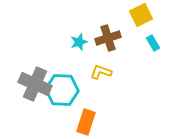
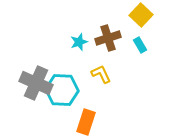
yellow square: rotated 20 degrees counterclockwise
cyan rectangle: moved 13 px left, 2 px down
yellow L-shape: moved 2 px down; rotated 45 degrees clockwise
gray cross: moved 1 px right, 1 px up
